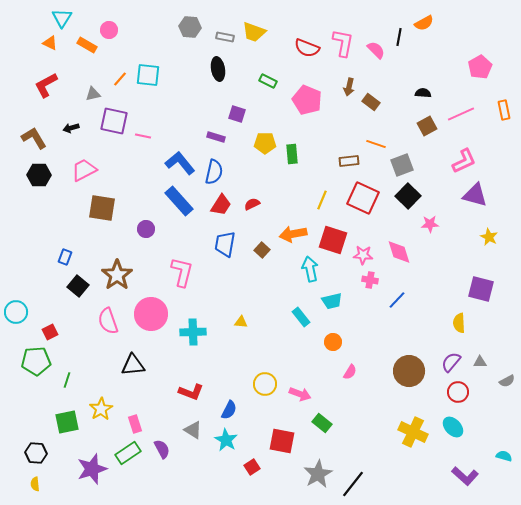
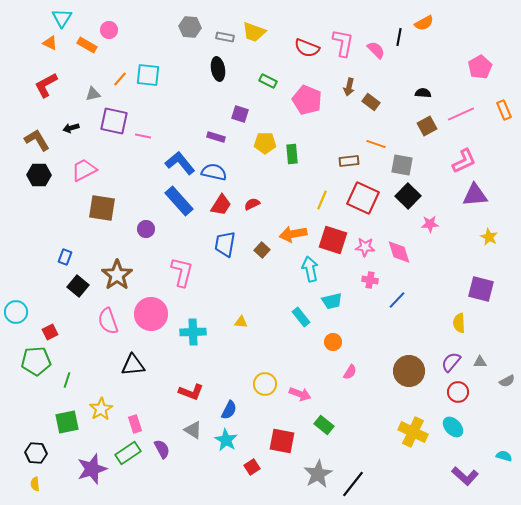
orange rectangle at (504, 110): rotated 12 degrees counterclockwise
purple square at (237, 114): moved 3 px right
brown L-shape at (34, 138): moved 3 px right, 2 px down
gray square at (402, 165): rotated 30 degrees clockwise
blue semicircle at (214, 172): rotated 90 degrees counterclockwise
purple triangle at (475, 195): rotated 20 degrees counterclockwise
pink star at (363, 255): moved 2 px right, 8 px up
green rectangle at (322, 423): moved 2 px right, 2 px down
